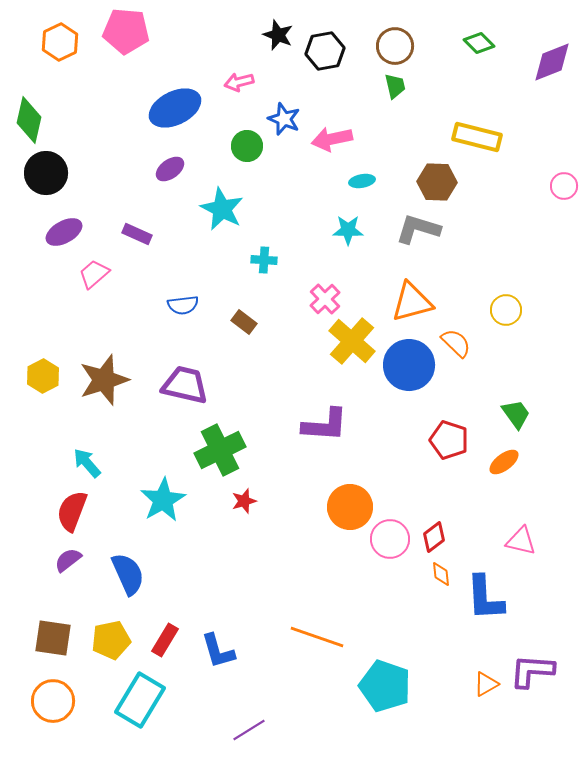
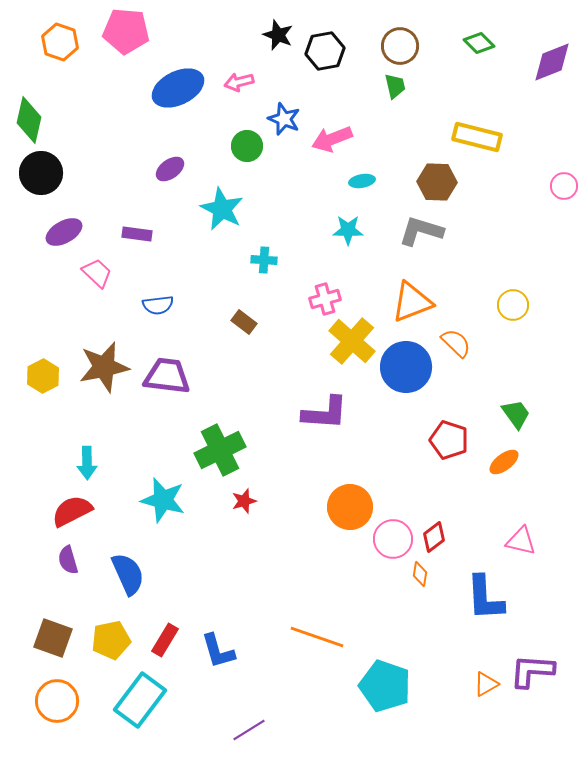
orange hexagon at (60, 42): rotated 15 degrees counterclockwise
brown circle at (395, 46): moved 5 px right
blue ellipse at (175, 108): moved 3 px right, 20 px up
pink arrow at (332, 139): rotated 9 degrees counterclockwise
black circle at (46, 173): moved 5 px left
gray L-shape at (418, 229): moved 3 px right, 2 px down
purple rectangle at (137, 234): rotated 16 degrees counterclockwise
pink trapezoid at (94, 274): moved 3 px right, 1 px up; rotated 84 degrees clockwise
pink cross at (325, 299): rotated 28 degrees clockwise
orange triangle at (412, 302): rotated 6 degrees counterclockwise
blue semicircle at (183, 305): moved 25 px left
yellow circle at (506, 310): moved 7 px right, 5 px up
blue circle at (409, 365): moved 3 px left, 2 px down
brown star at (104, 380): moved 13 px up; rotated 6 degrees clockwise
purple trapezoid at (185, 385): moved 18 px left, 9 px up; rotated 6 degrees counterclockwise
purple L-shape at (325, 425): moved 12 px up
cyan arrow at (87, 463): rotated 140 degrees counterclockwise
cyan star at (163, 500): rotated 27 degrees counterclockwise
red semicircle at (72, 511): rotated 42 degrees clockwise
pink circle at (390, 539): moved 3 px right
purple semicircle at (68, 560): rotated 68 degrees counterclockwise
orange diamond at (441, 574): moved 21 px left; rotated 15 degrees clockwise
brown square at (53, 638): rotated 12 degrees clockwise
cyan rectangle at (140, 700): rotated 6 degrees clockwise
orange circle at (53, 701): moved 4 px right
